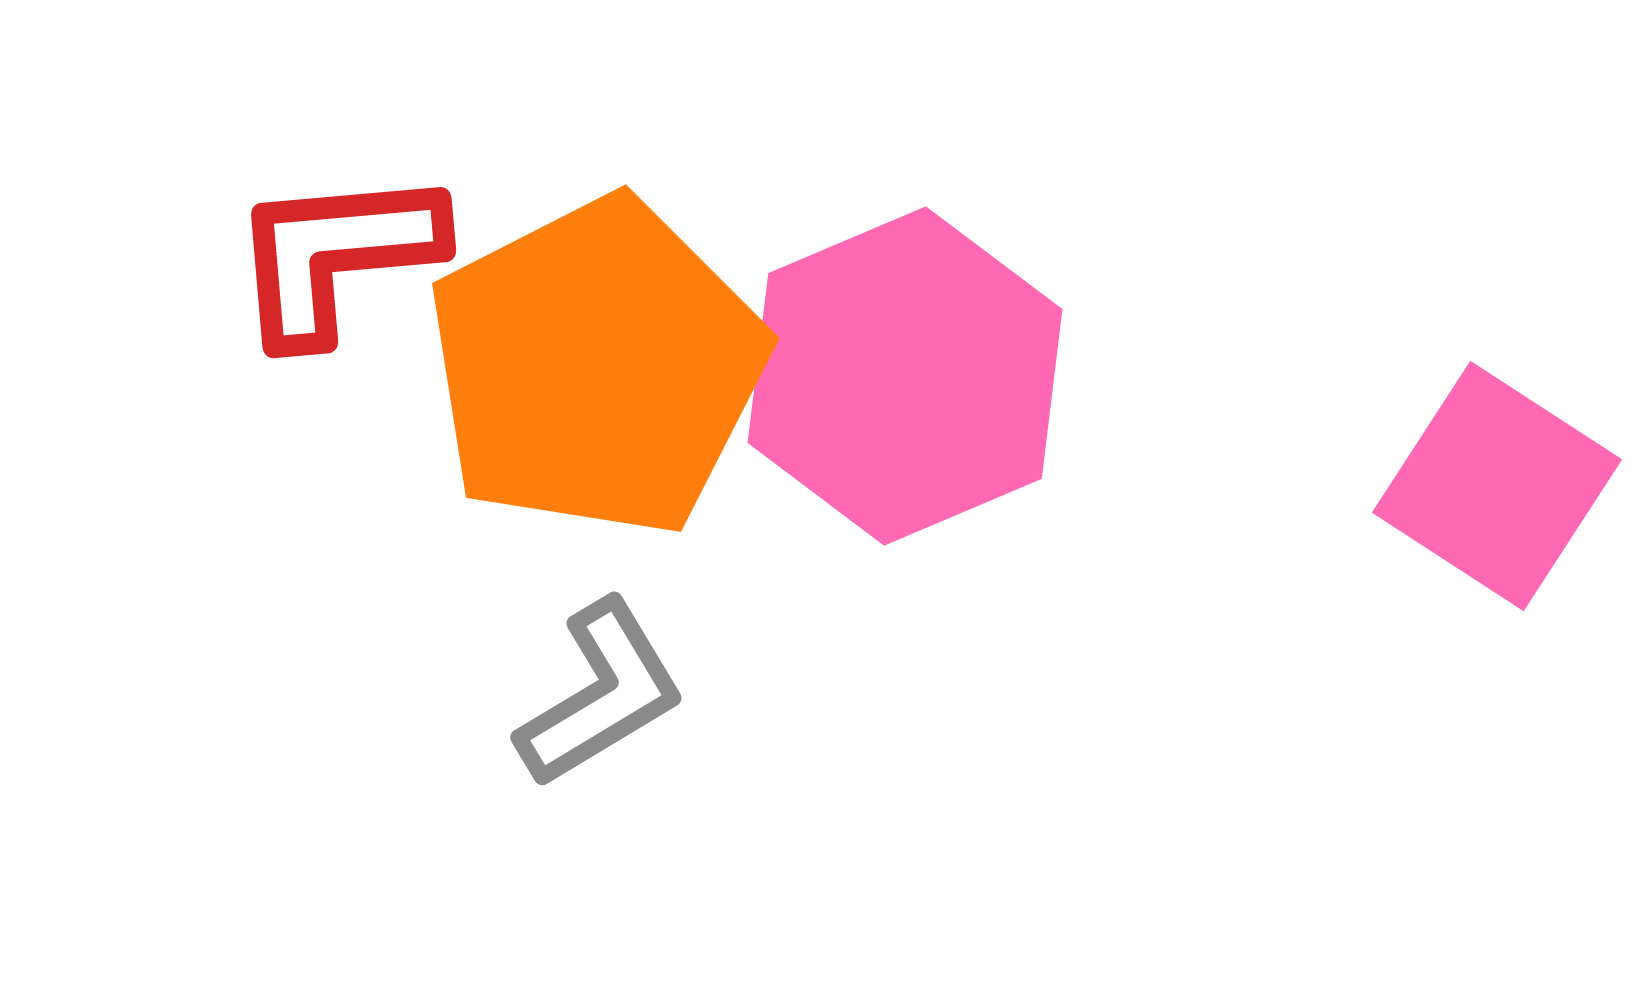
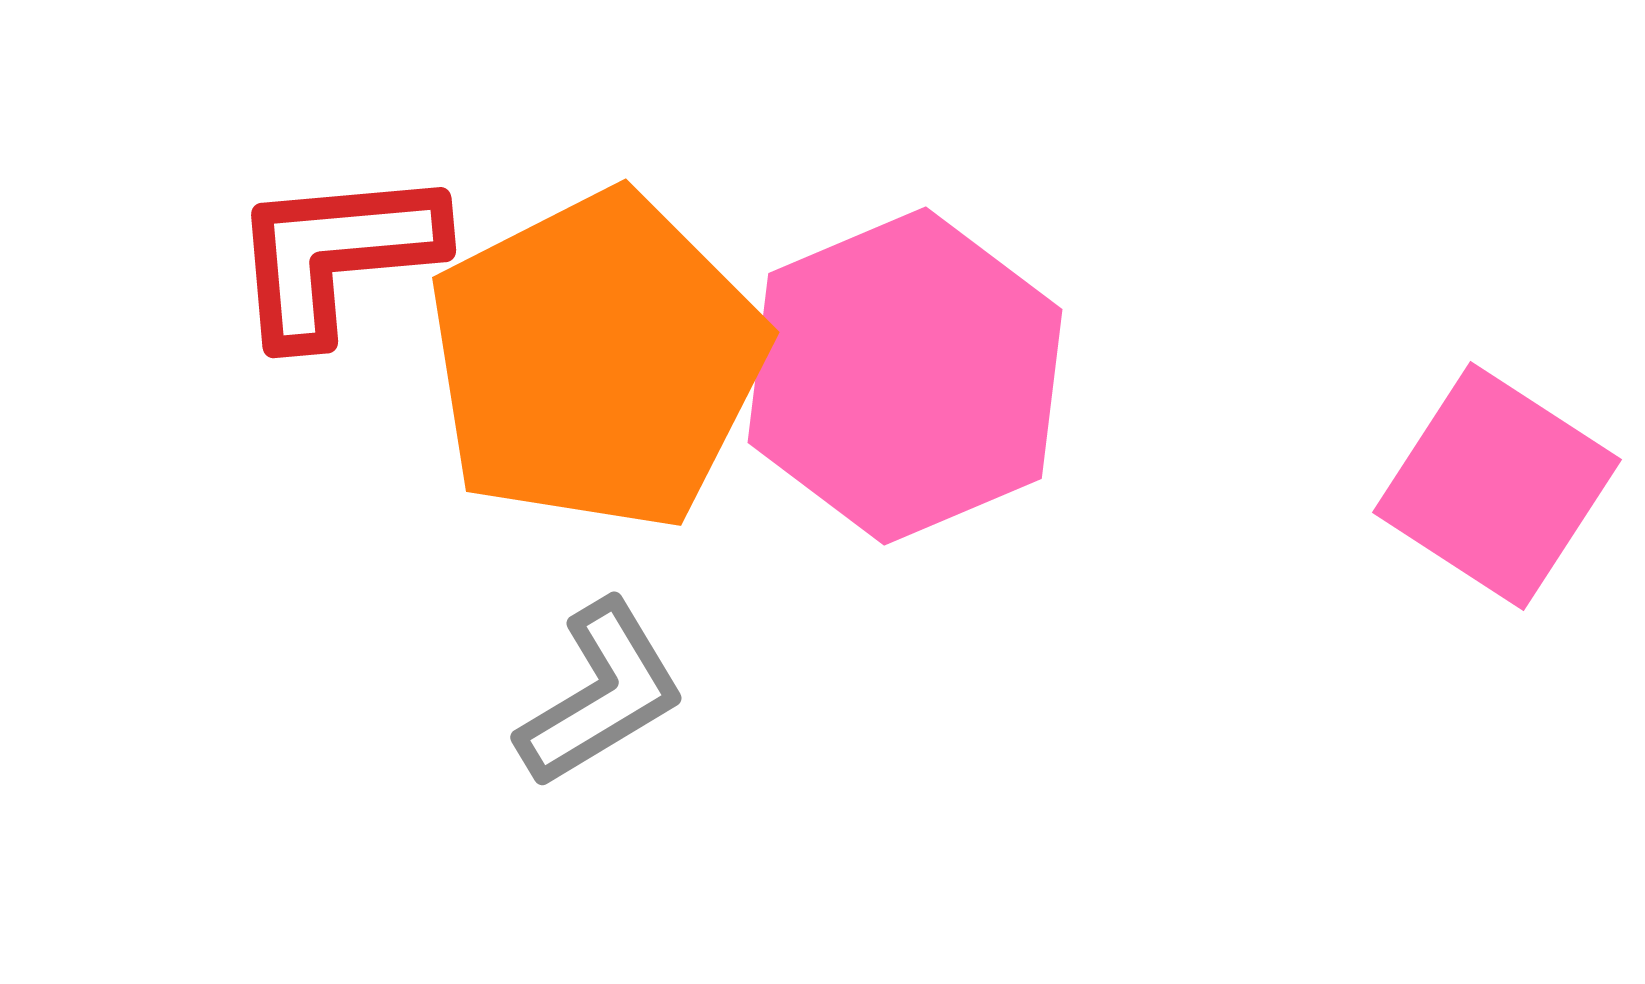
orange pentagon: moved 6 px up
